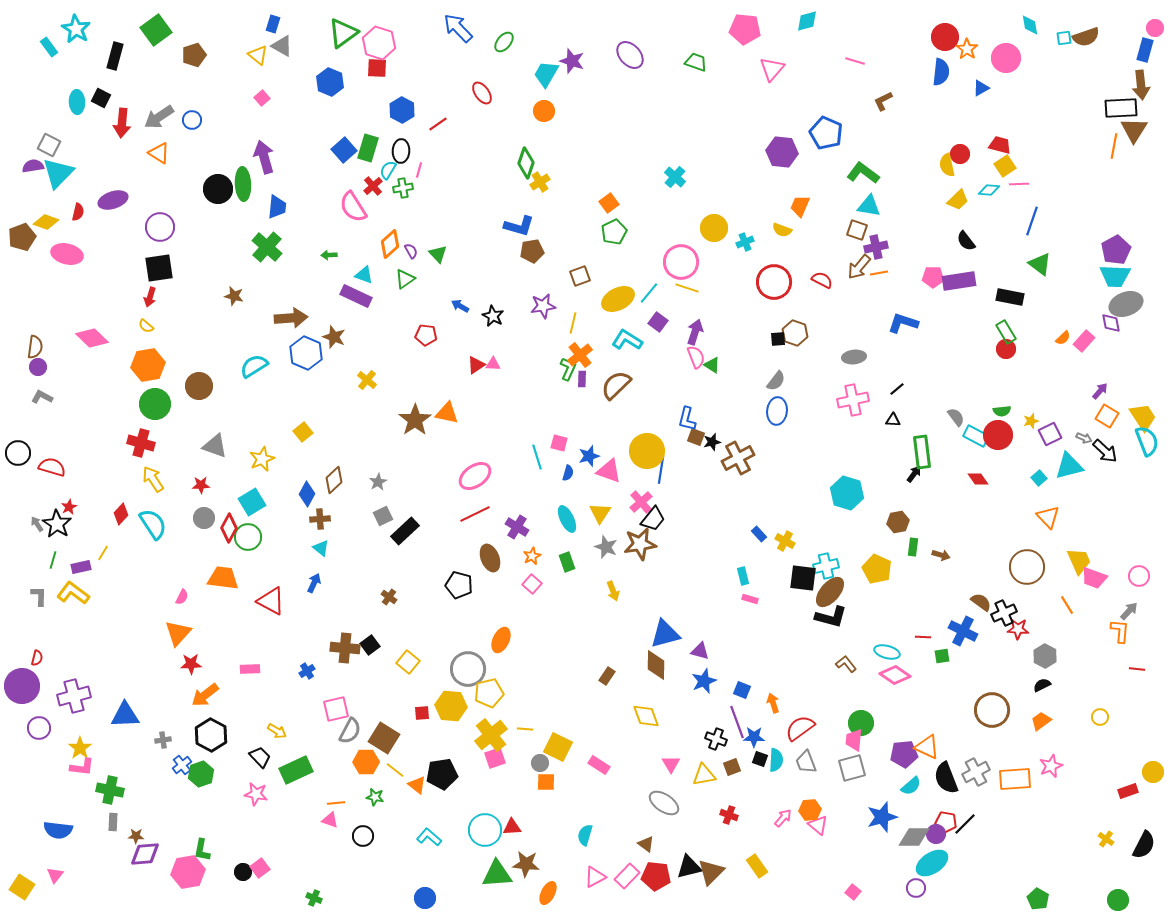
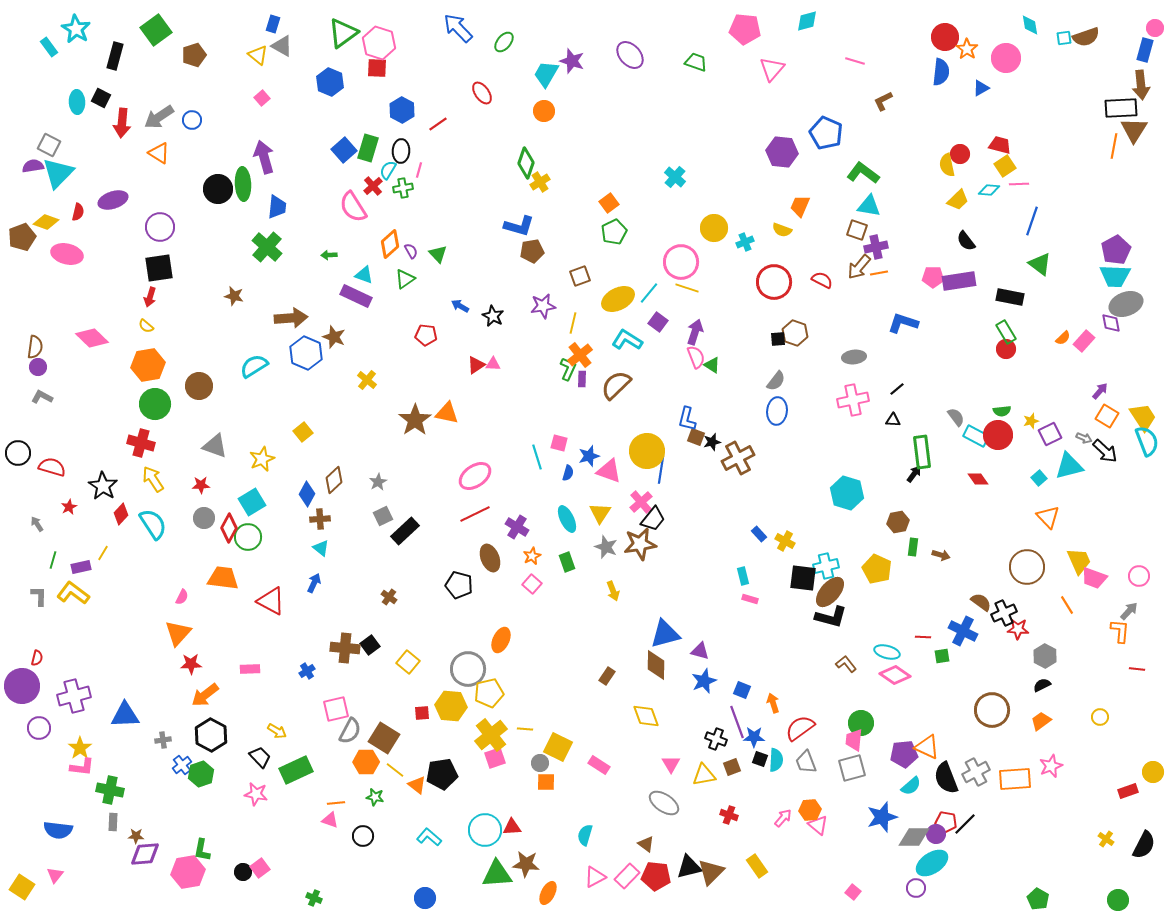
black star at (57, 524): moved 46 px right, 38 px up
